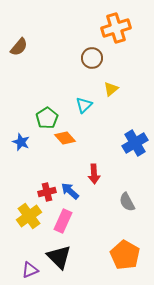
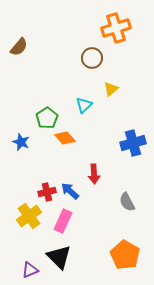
blue cross: moved 2 px left; rotated 15 degrees clockwise
